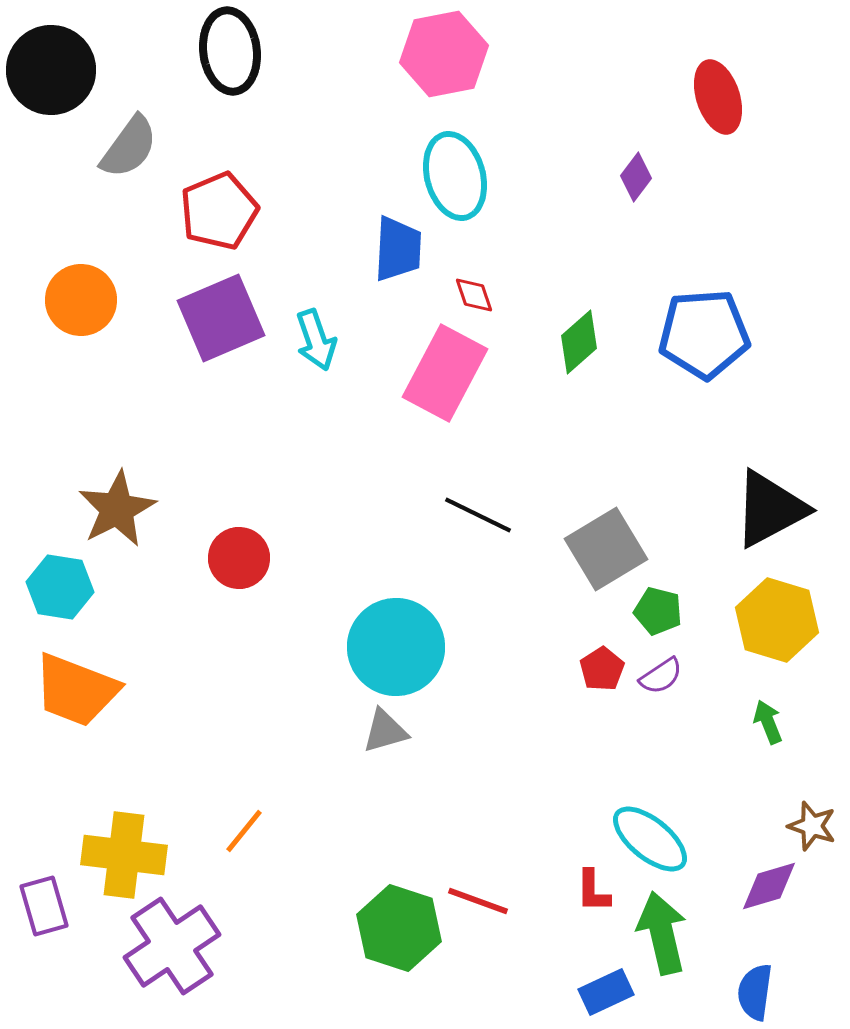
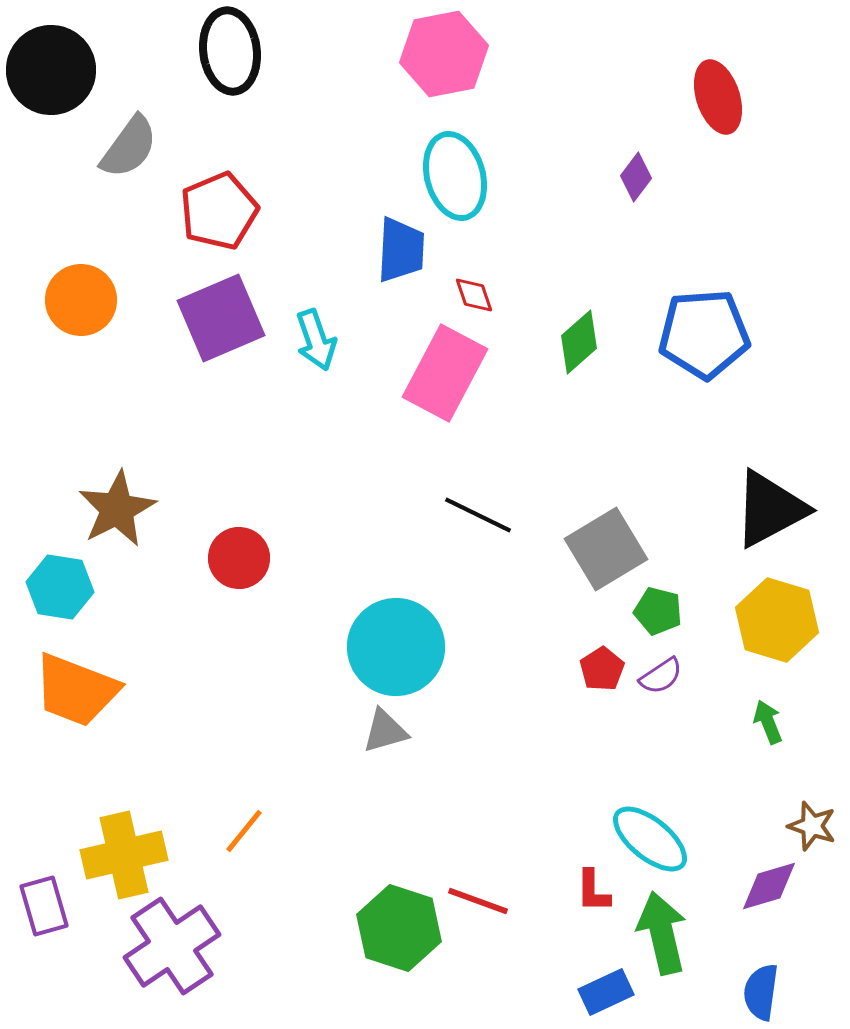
blue trapezoid at (398, 249): moved 3 px right, 1 px down
yellow cross at (124, 855): rotated 20 degrees counterclockwise
blue semicircle at (755, 992): moved 6 px right
